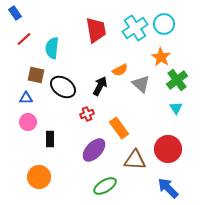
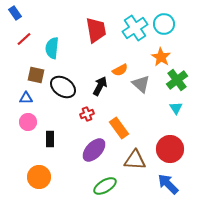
red circle: moved 2 px right
blue arrow: moved 4 px up
